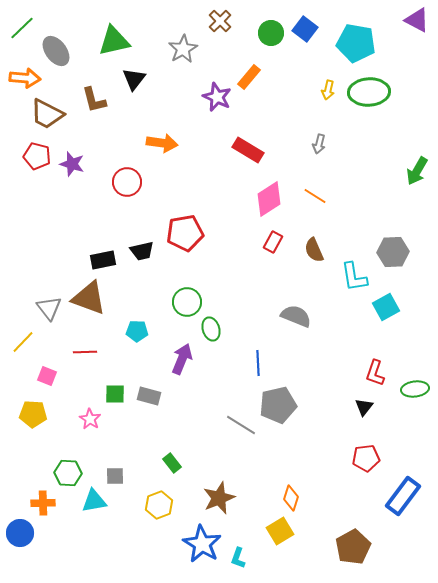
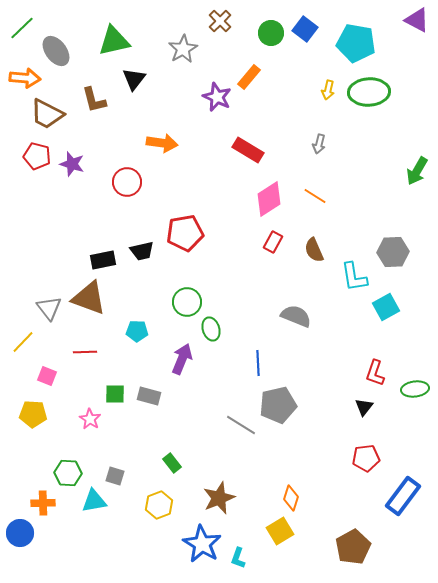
gray square at (115, 476): rotated 18 degrees clockwise
